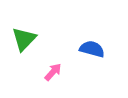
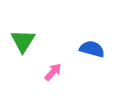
green triangle: moved 1 px left, 2 px down; rotated 12 degrees counterclockwise
